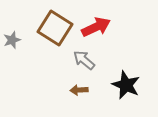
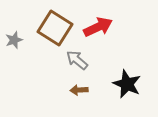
red arrow: moved 2 px right
gray star: moved 2 px right
gray arrow: moved 7 px left
black star: moved 1 px right, 1 px up
